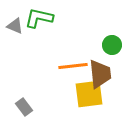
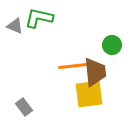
brown trapezoid: moved 5 px left, 2 px up
